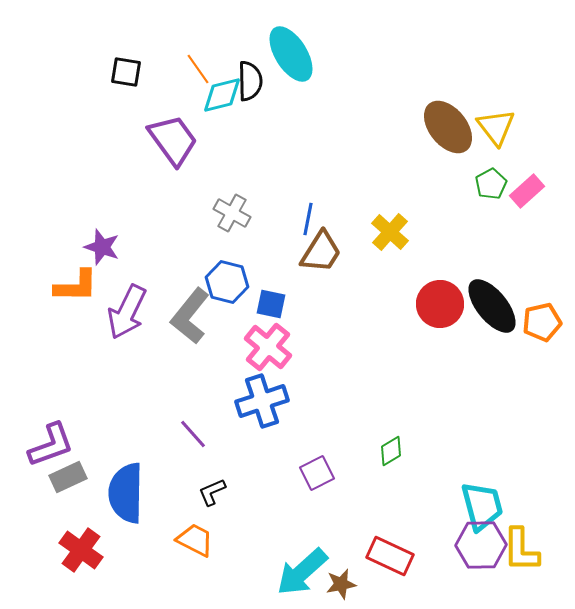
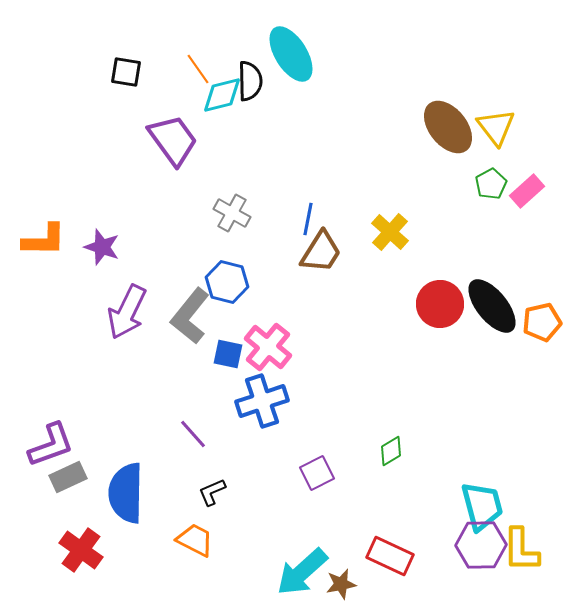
orange L-shape: moved 32 px left, 46 px up
blue square: moved 43 px left, 50 px down
